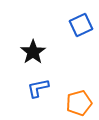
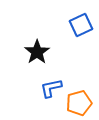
black star: moved 4 px right
blue L-shape: moved 13 px right
